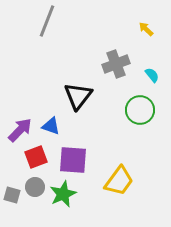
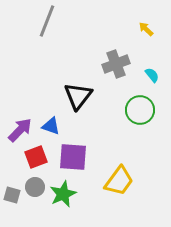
purple square: moved 3 px up
